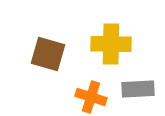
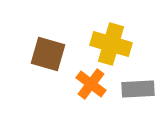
yellow cross: rotated 15 degrees clockwise
orange cross: moved 13 px up; rotated 20 degrees clockwise
